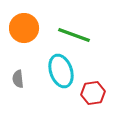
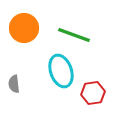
gray semicircle: moved 4 px left, 5 px down
